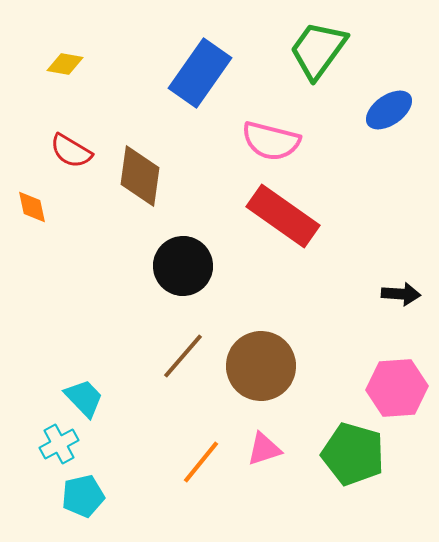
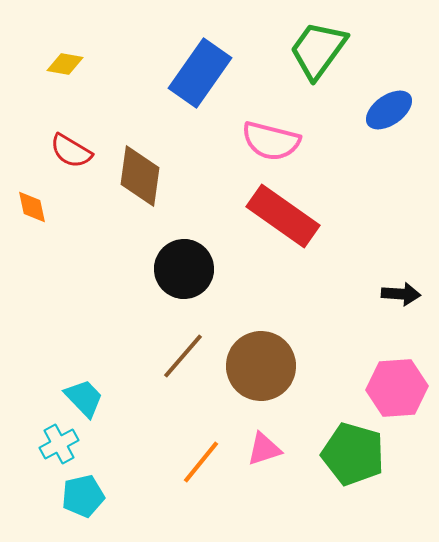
black circle: moved 1 px right, 3 px down
